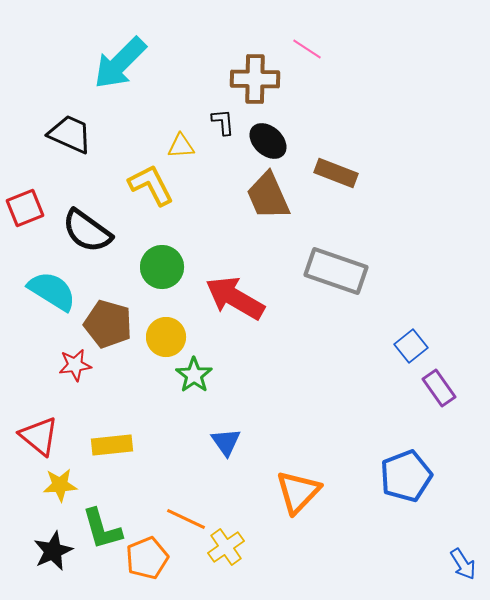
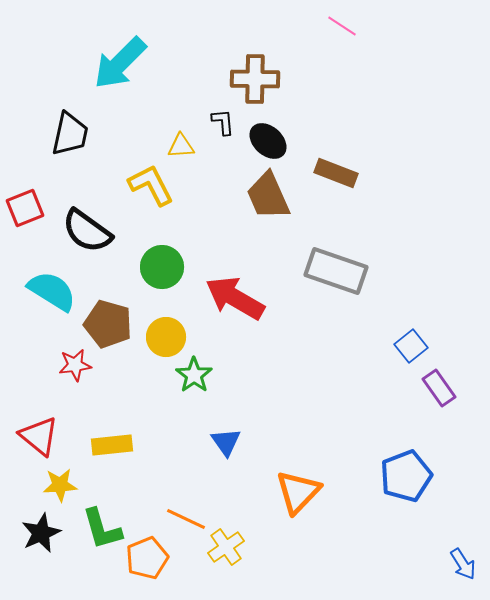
pink line: moved 35 px right, 23 px up
black trapezoid: rotated 78 degrees clockwise
black star: moved 12 px left, 18 px up
